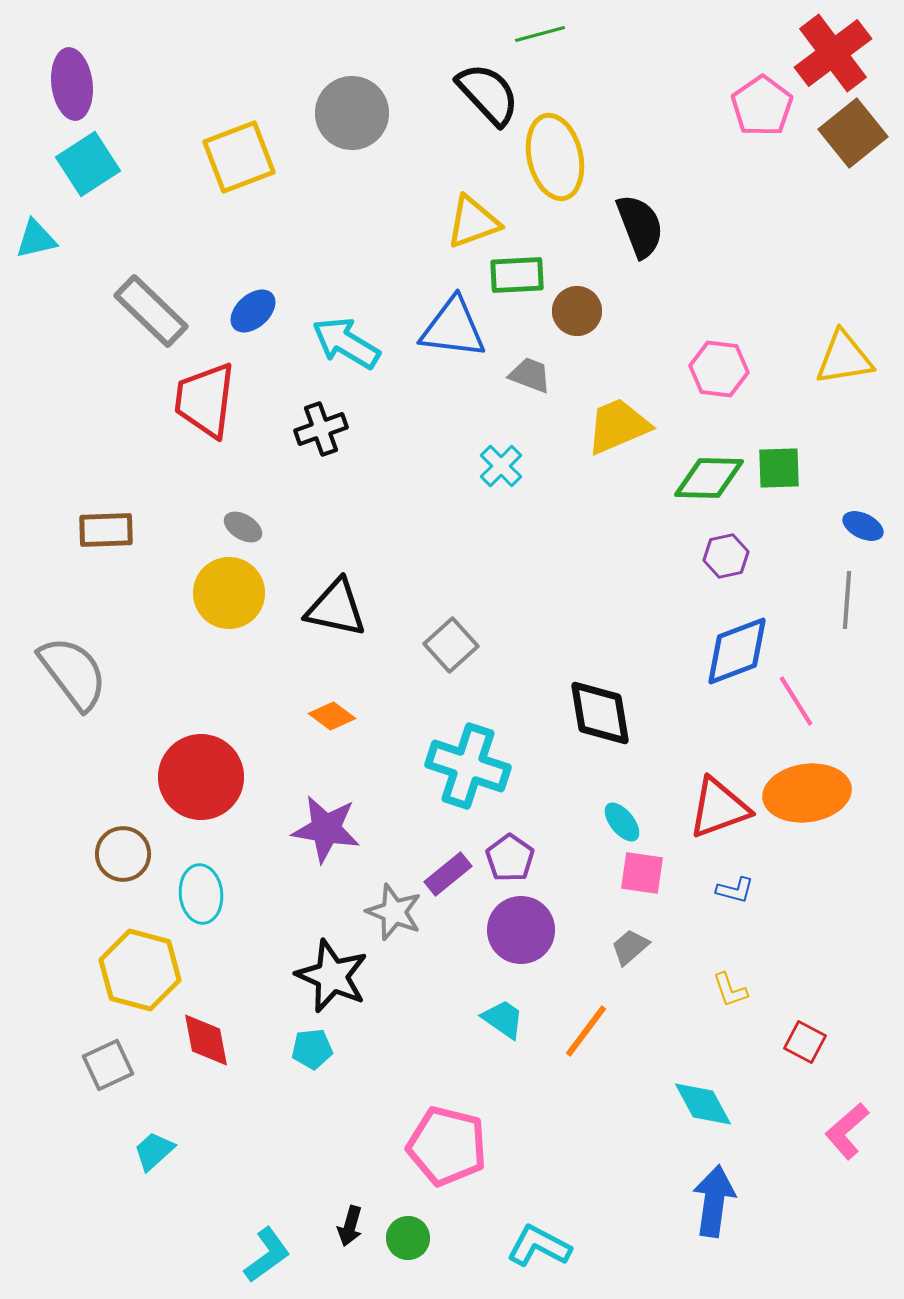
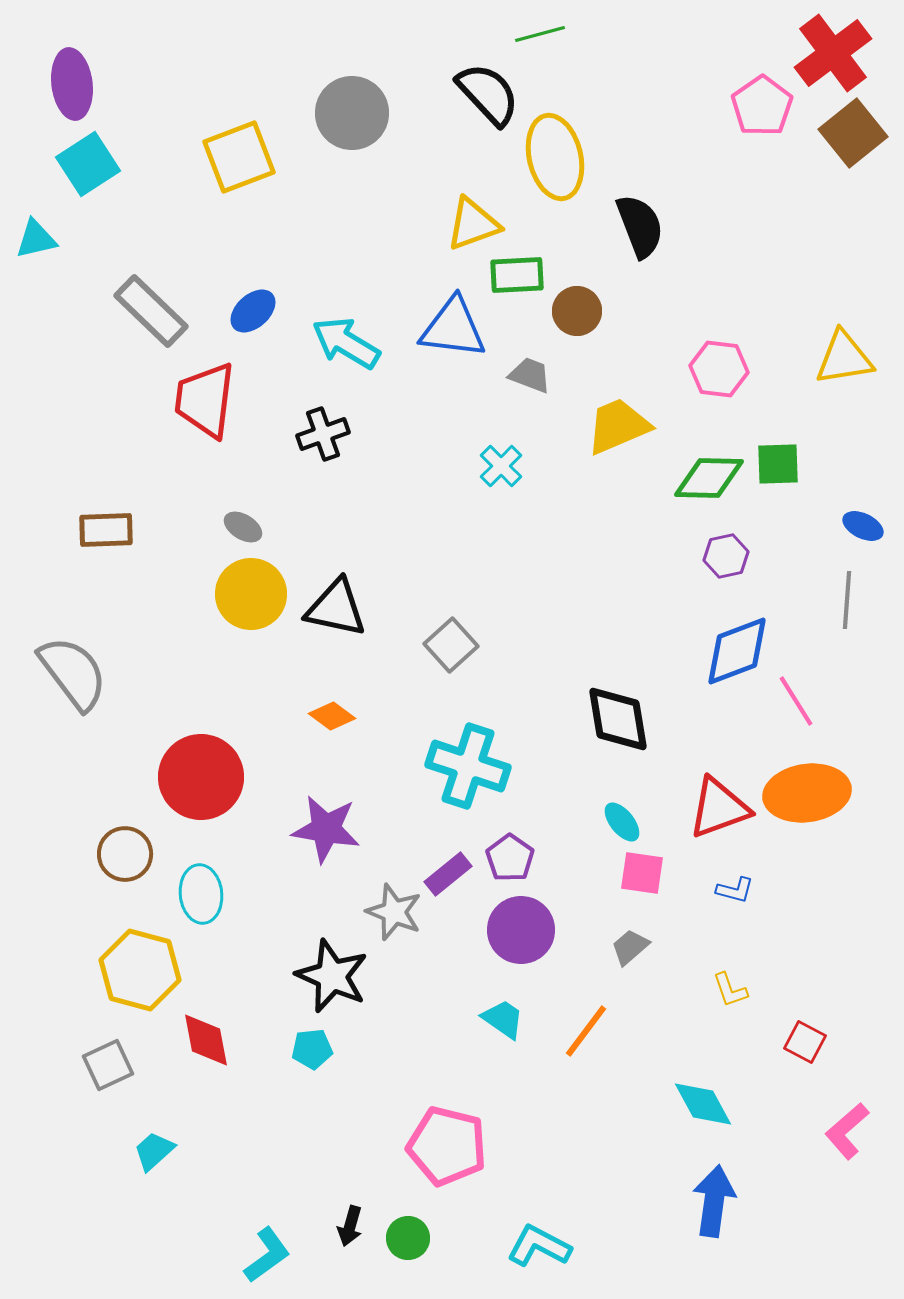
yellow triangle at (473, 222): moved 2 px down
black cross at (321, 429): moved 2 px right, 5 px down
green square at (779, 468): moved 1 px left, 4 px up
yellow circle at (229, 593): moved 22 px right, 1 px down
black diamond at (600, 713): moved 18 px right, 6 px down
brown circle at (123, 854): moved 2 px right
